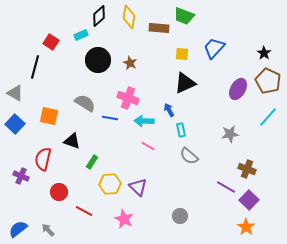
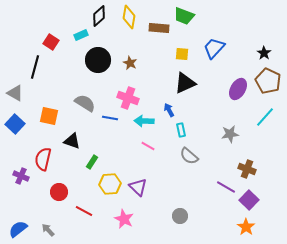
cyan line at (268, 117): moved 3 px left
